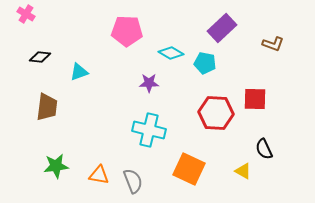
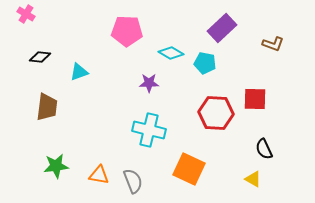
yellow triangle: moved 10 px right, 8 px down
